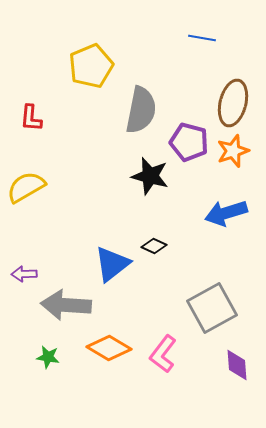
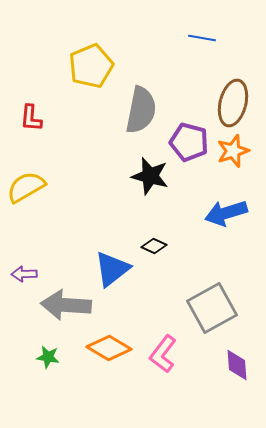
blue triangle: moved 5 px down
